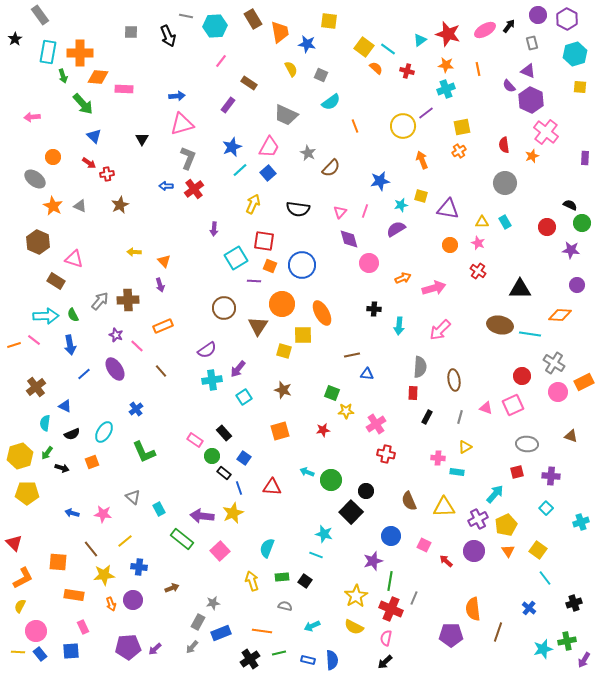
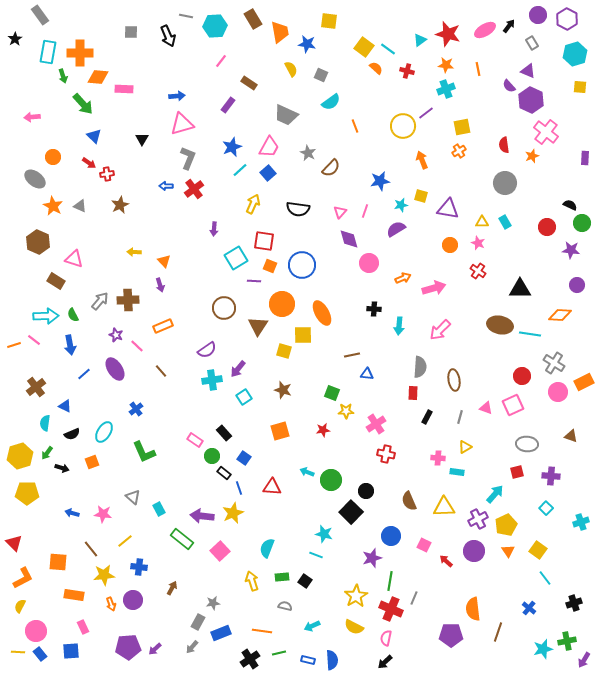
gray rectangle at (532, 43): rotated 16 degrees counterclockwise
purple star at (373, 561): moved 1 px left, 3 px up
brown arrow at (172, 588): rotated 40 degrees counterclockwise
